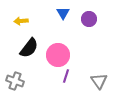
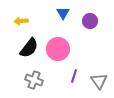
purple circle: moved 1 px right, 2 px down
pink circle: moved 6 px up
purple line: moved 8 px right
gray cross: moved 19 px right, 1 px up
